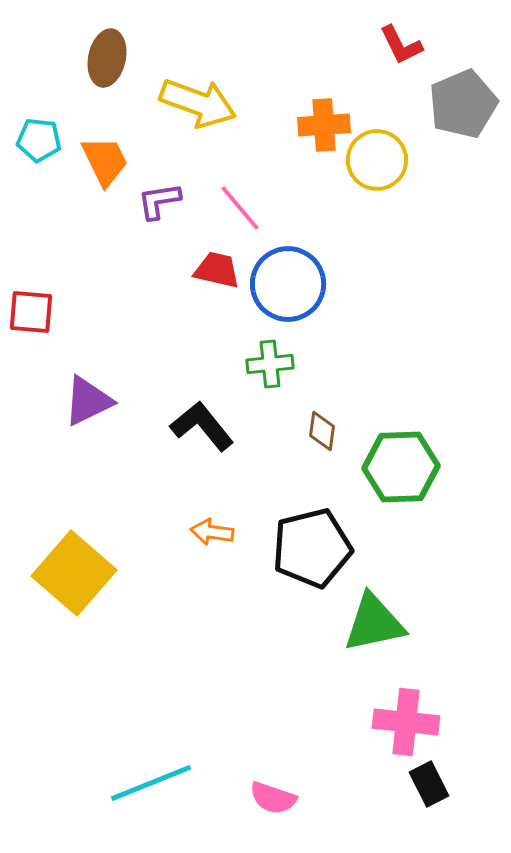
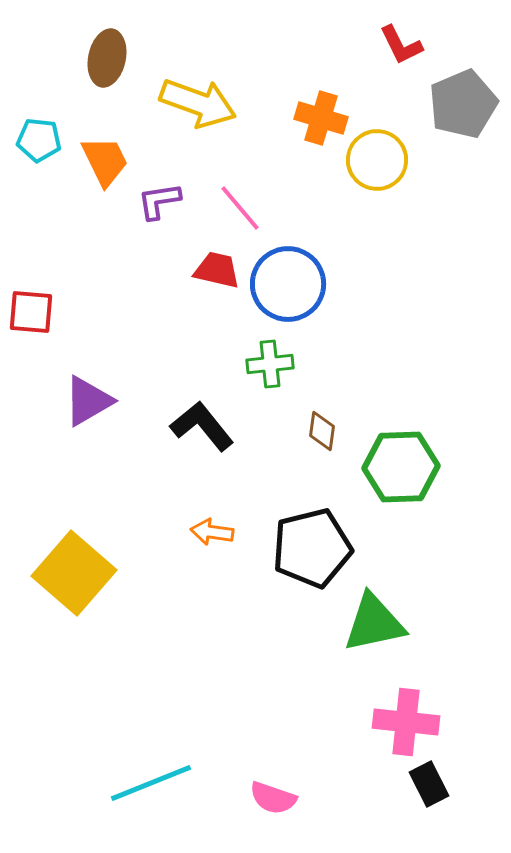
orange cross: moved 3 px left, 7 px up; rotated 21 degrees clockwise
purple triangle: rotated 4 degrees counterclockwise
